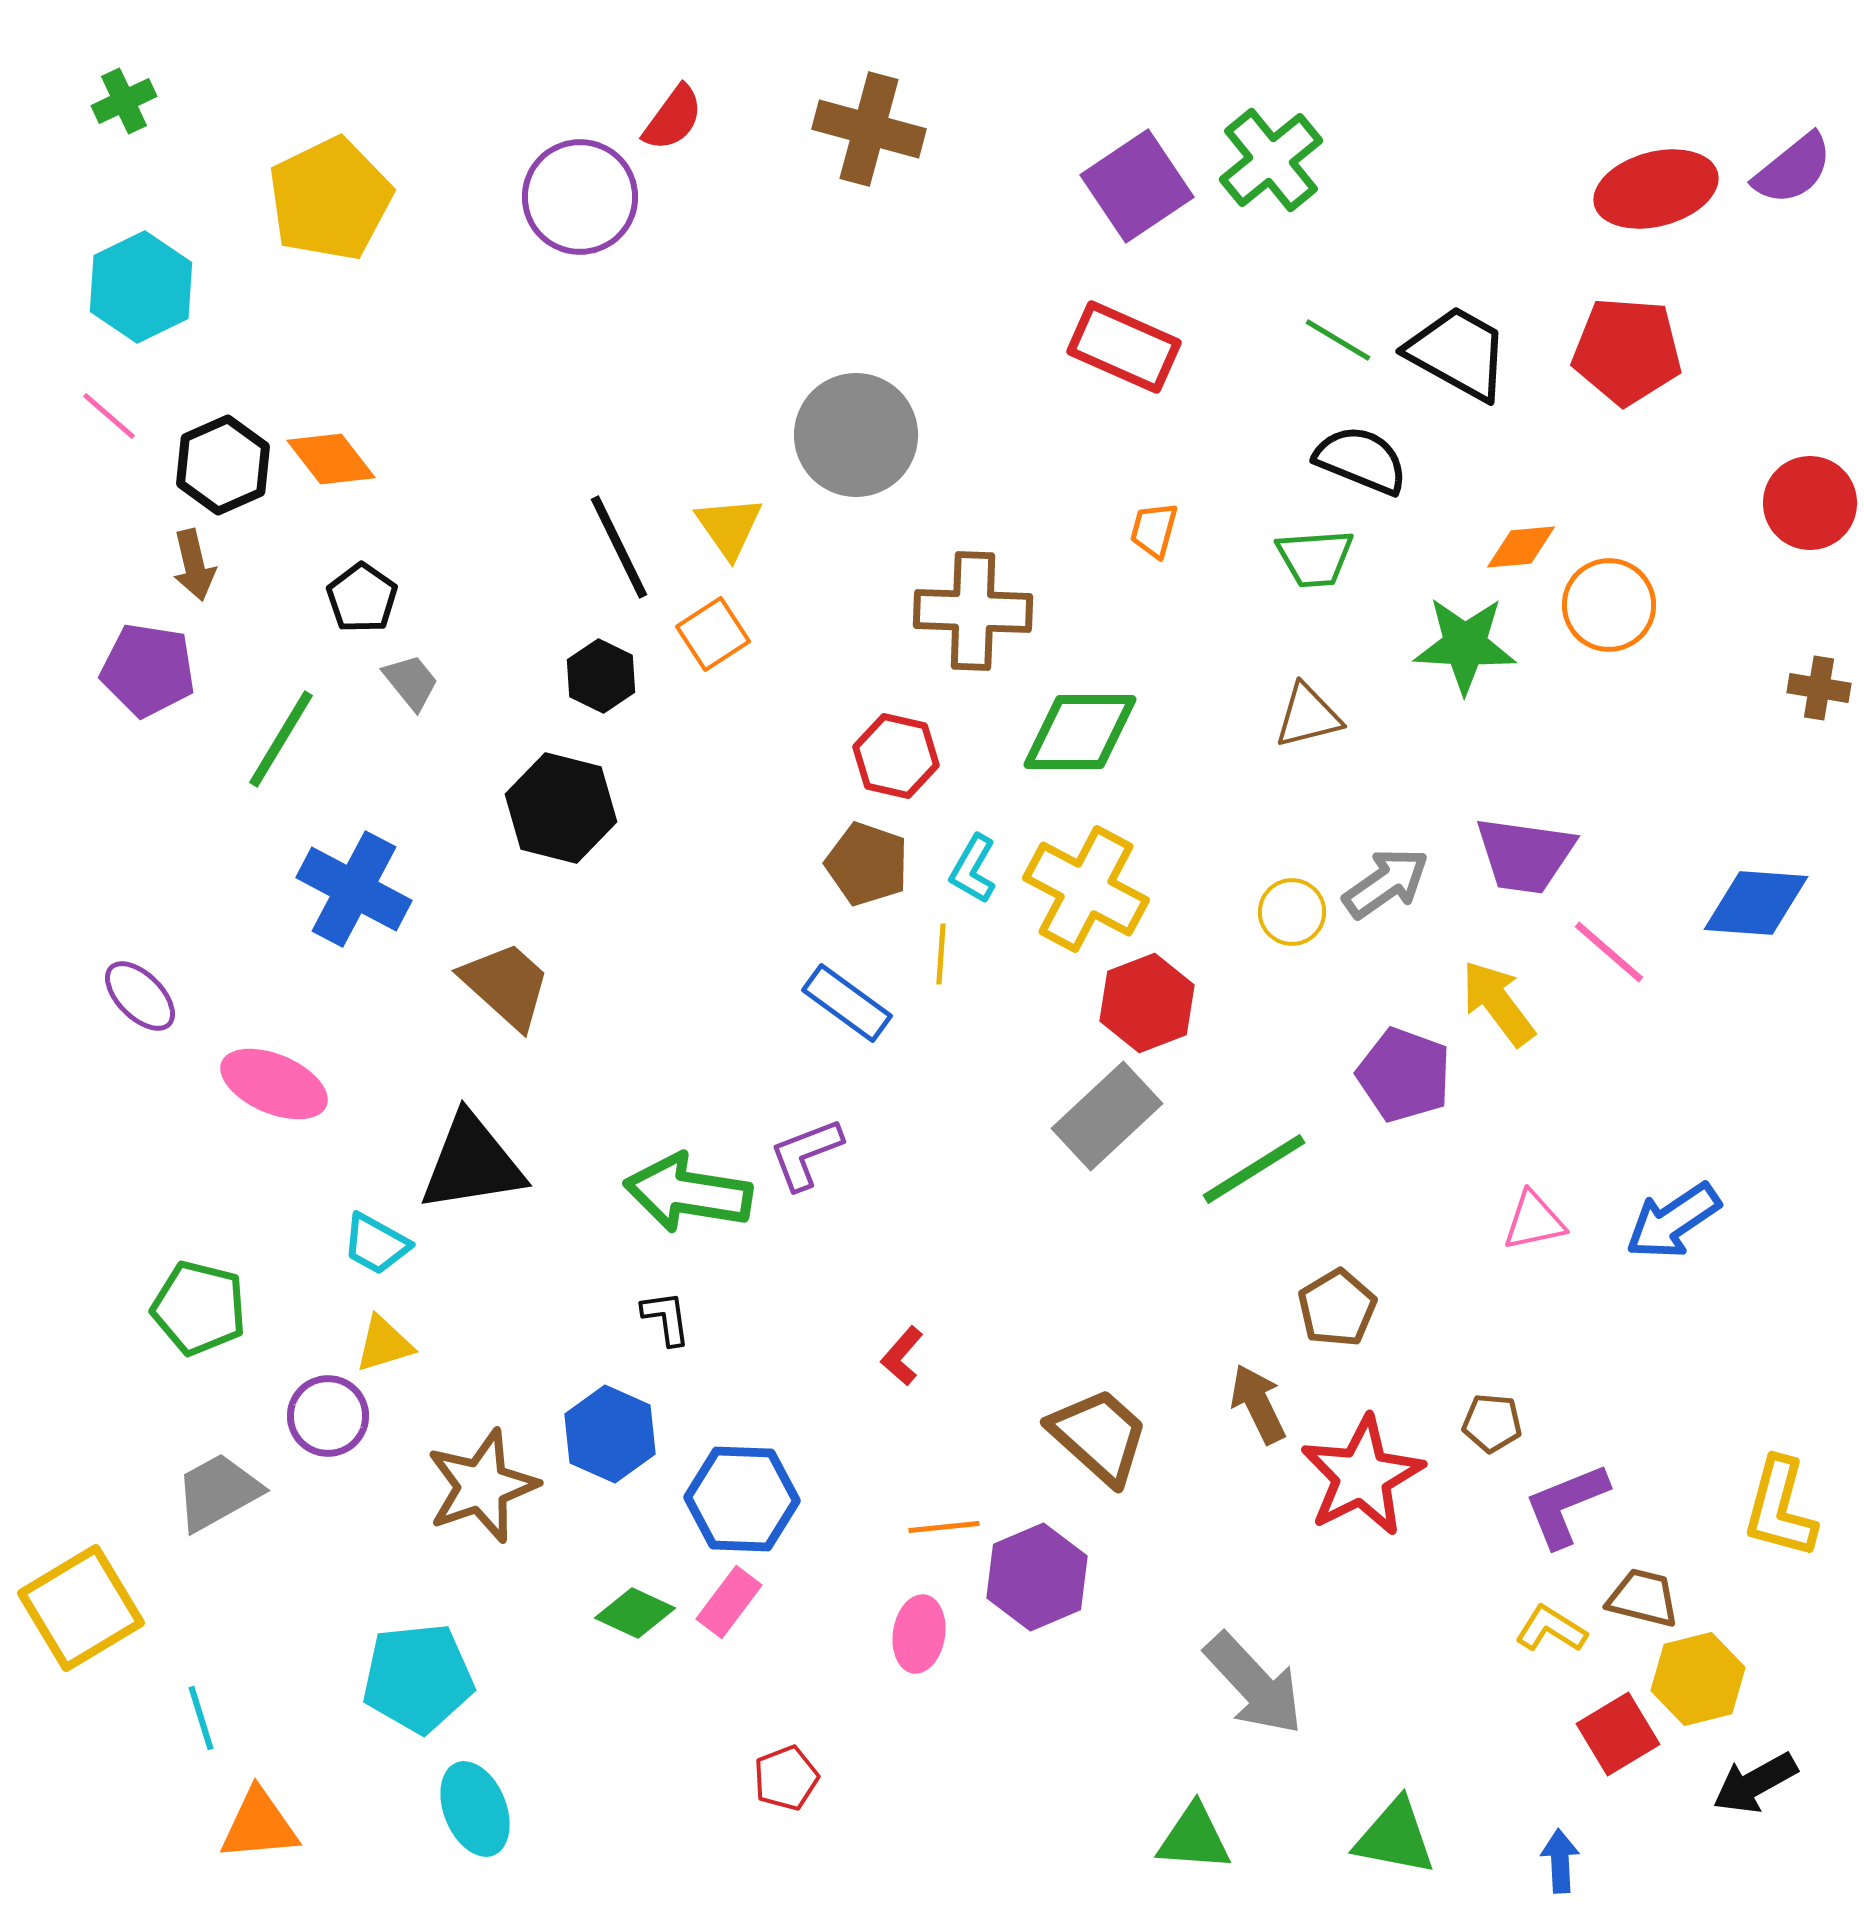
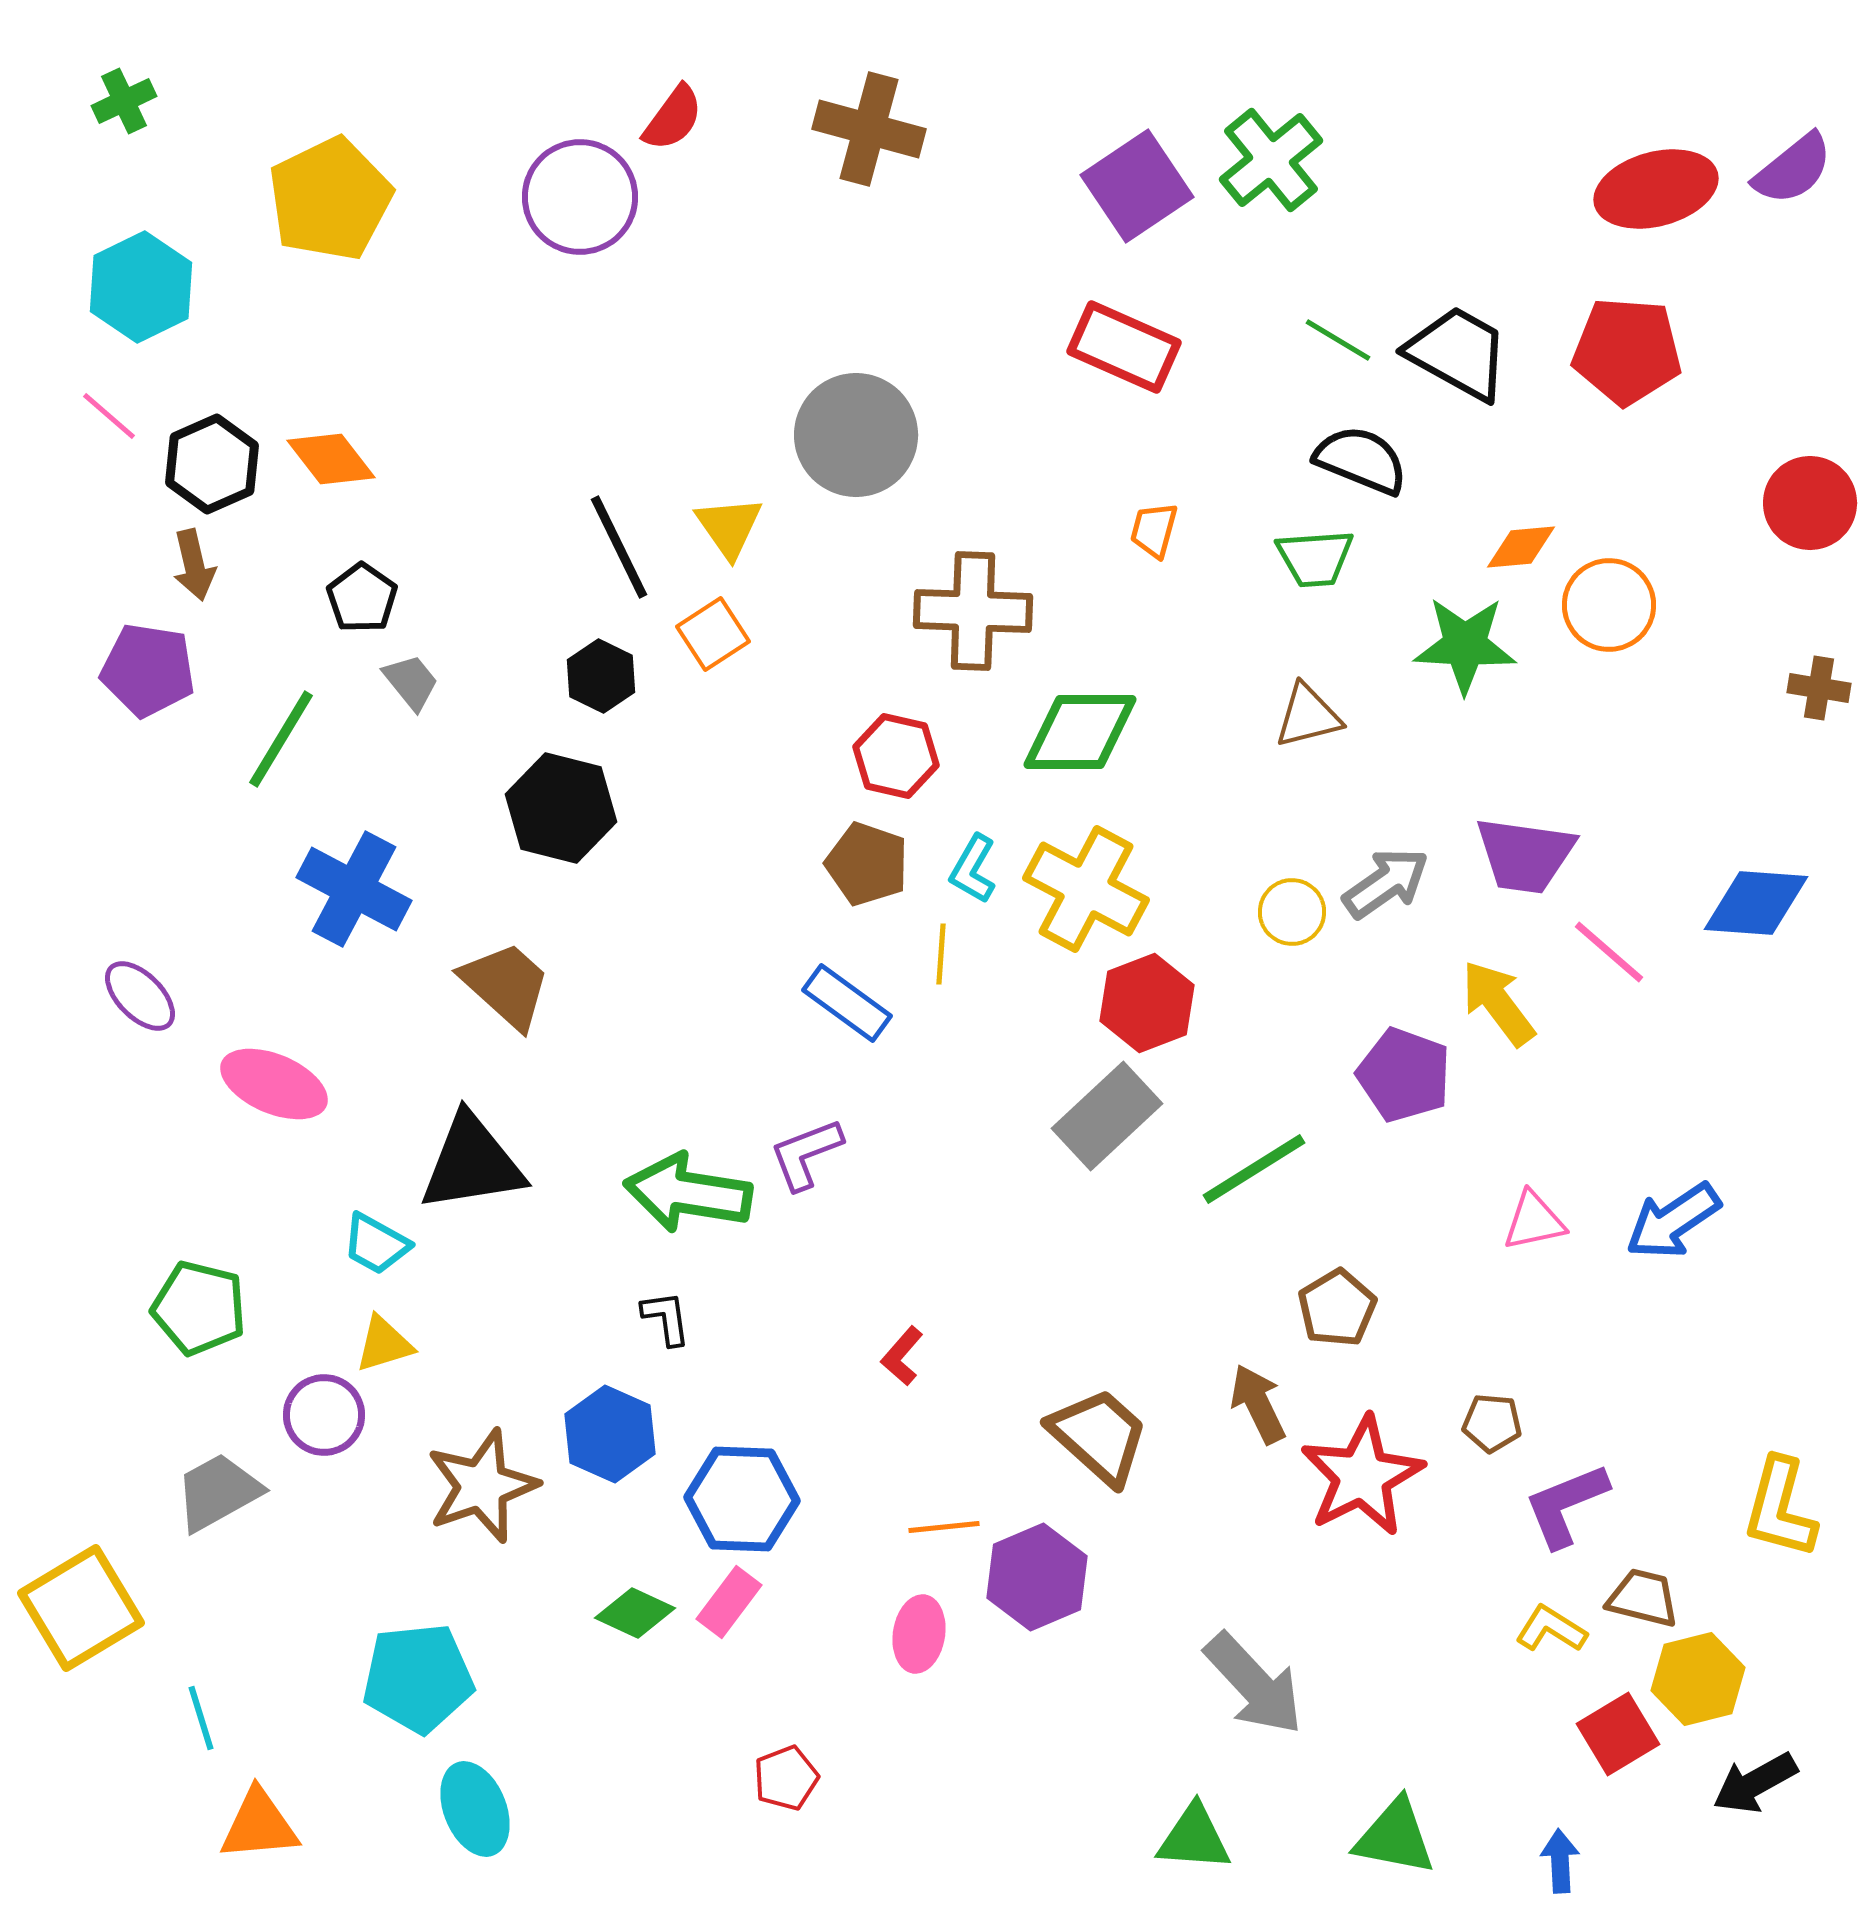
black hexagon at (223, 465): moved 11 px left, 1 px up
purple circle at (328, 1416): moved 4 px left, 1 px up
